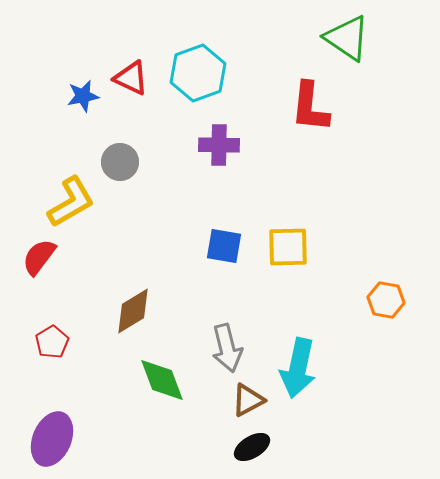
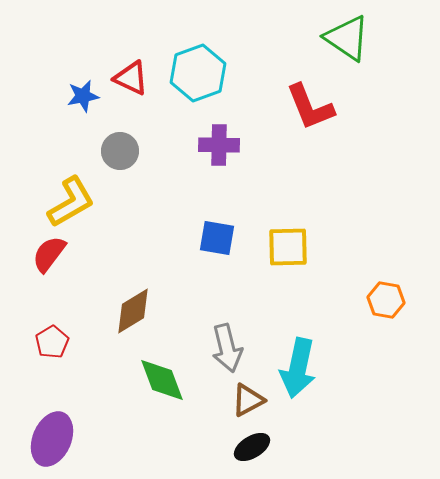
red L-shape: rotated 28 degrees counterclockwise
gray circle: moved 11 px up
blue square: moved 7 px left, 8 px up
red semicircle: moved 10 px right, 3 px up
